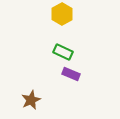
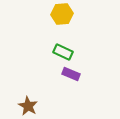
yellow hexagon: rotated 25 degrees clockwise
brown star: moved 3 px left, 6 px down; rotated 18 degrees counterclockwise
